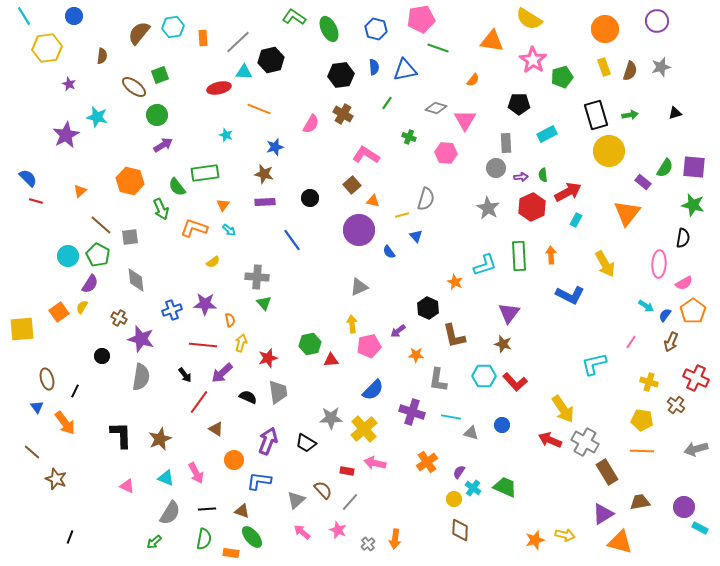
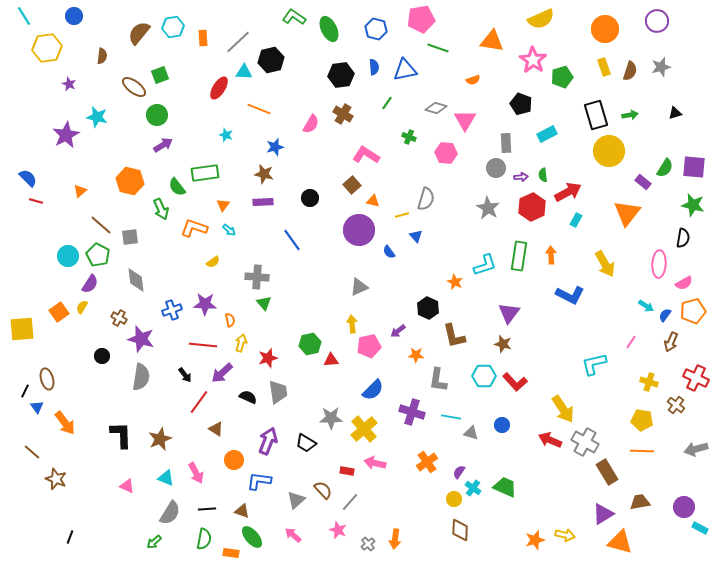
yellow semicircle at (529, 19): moved 12 px right; rotated 56 degrees counterclockwise
orange semicircle at (473, 80): rotated 32 degrees clockwise
red ellipse at (219, 88): rotated 45 degrees counterclockwise
black pentagon at (519, 104): moved 2 px right; rotated 20 degrees clockwise
purple rectangle at (265, 202): moved 2 px left
green rectangle at (519, 256): rotated 12 degrees clockwise
orange pentagon at (693, 311): rotated 20 degrees clockwise
black line at (75, 391): moved 50 px left
pink arrow at (302, 532): moved 9 px left, 3 px down
